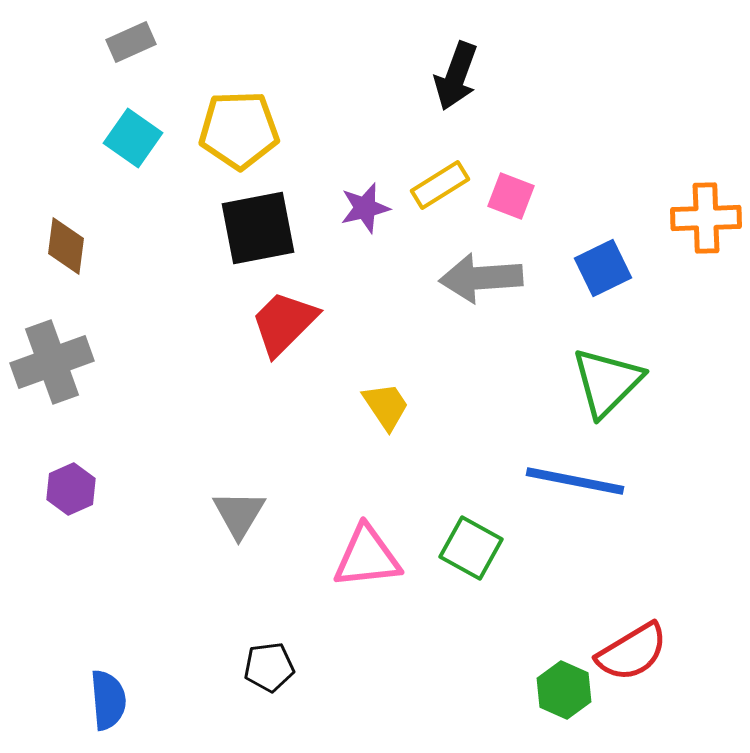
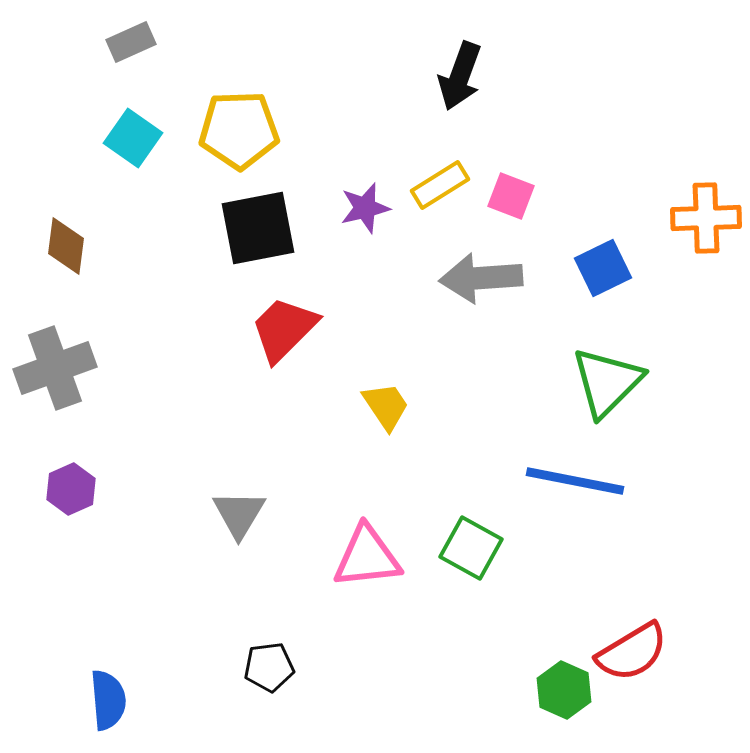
black arrow: moved 4 px right
red trapezoid: moved 6 px down
gray cross: moved 3 px right, 6 px down
